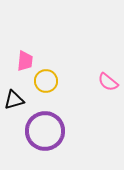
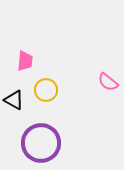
yellow circle: moved 9 px down
black triangle: rotated 45 degrees clockwise
purple circle: moved 4 px left, 12 px down
